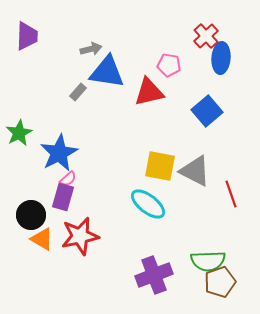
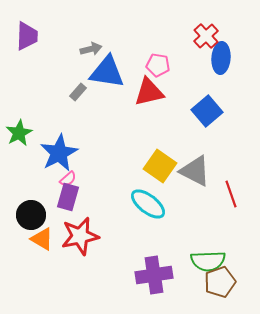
pink pentagon: moved 11 px left
yellow square: rotated 24 degrees clockwise
purple rectangle: moved 5 px right
purple cross: rotated 12 degrees clockwise
